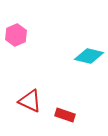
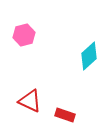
pink hexagon: moved 8 px right; rotated 10 degrees clockwise
cyan diamond: rotated 56 degrees counterclockwise
